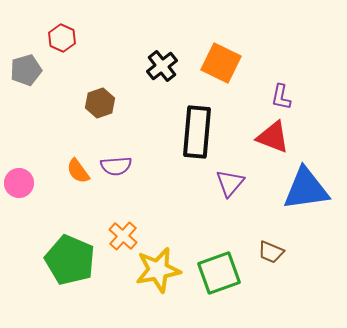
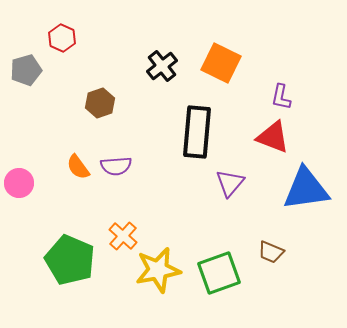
orange semicircle: moved 4 px up
